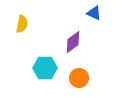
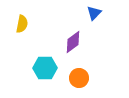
blue triangle: rotated 49 degrees clockwise
